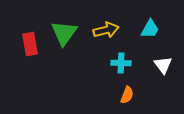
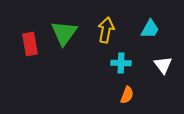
yellow arrow: rotated 65 degrees counterclockwise
